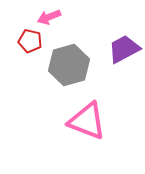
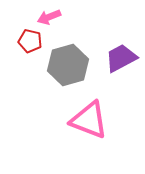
purple trapezoid: moved 3 px left, 9 px down
gray hexagon: moved 1 px left
pink triangle: moved 2 px right, 1 px up
